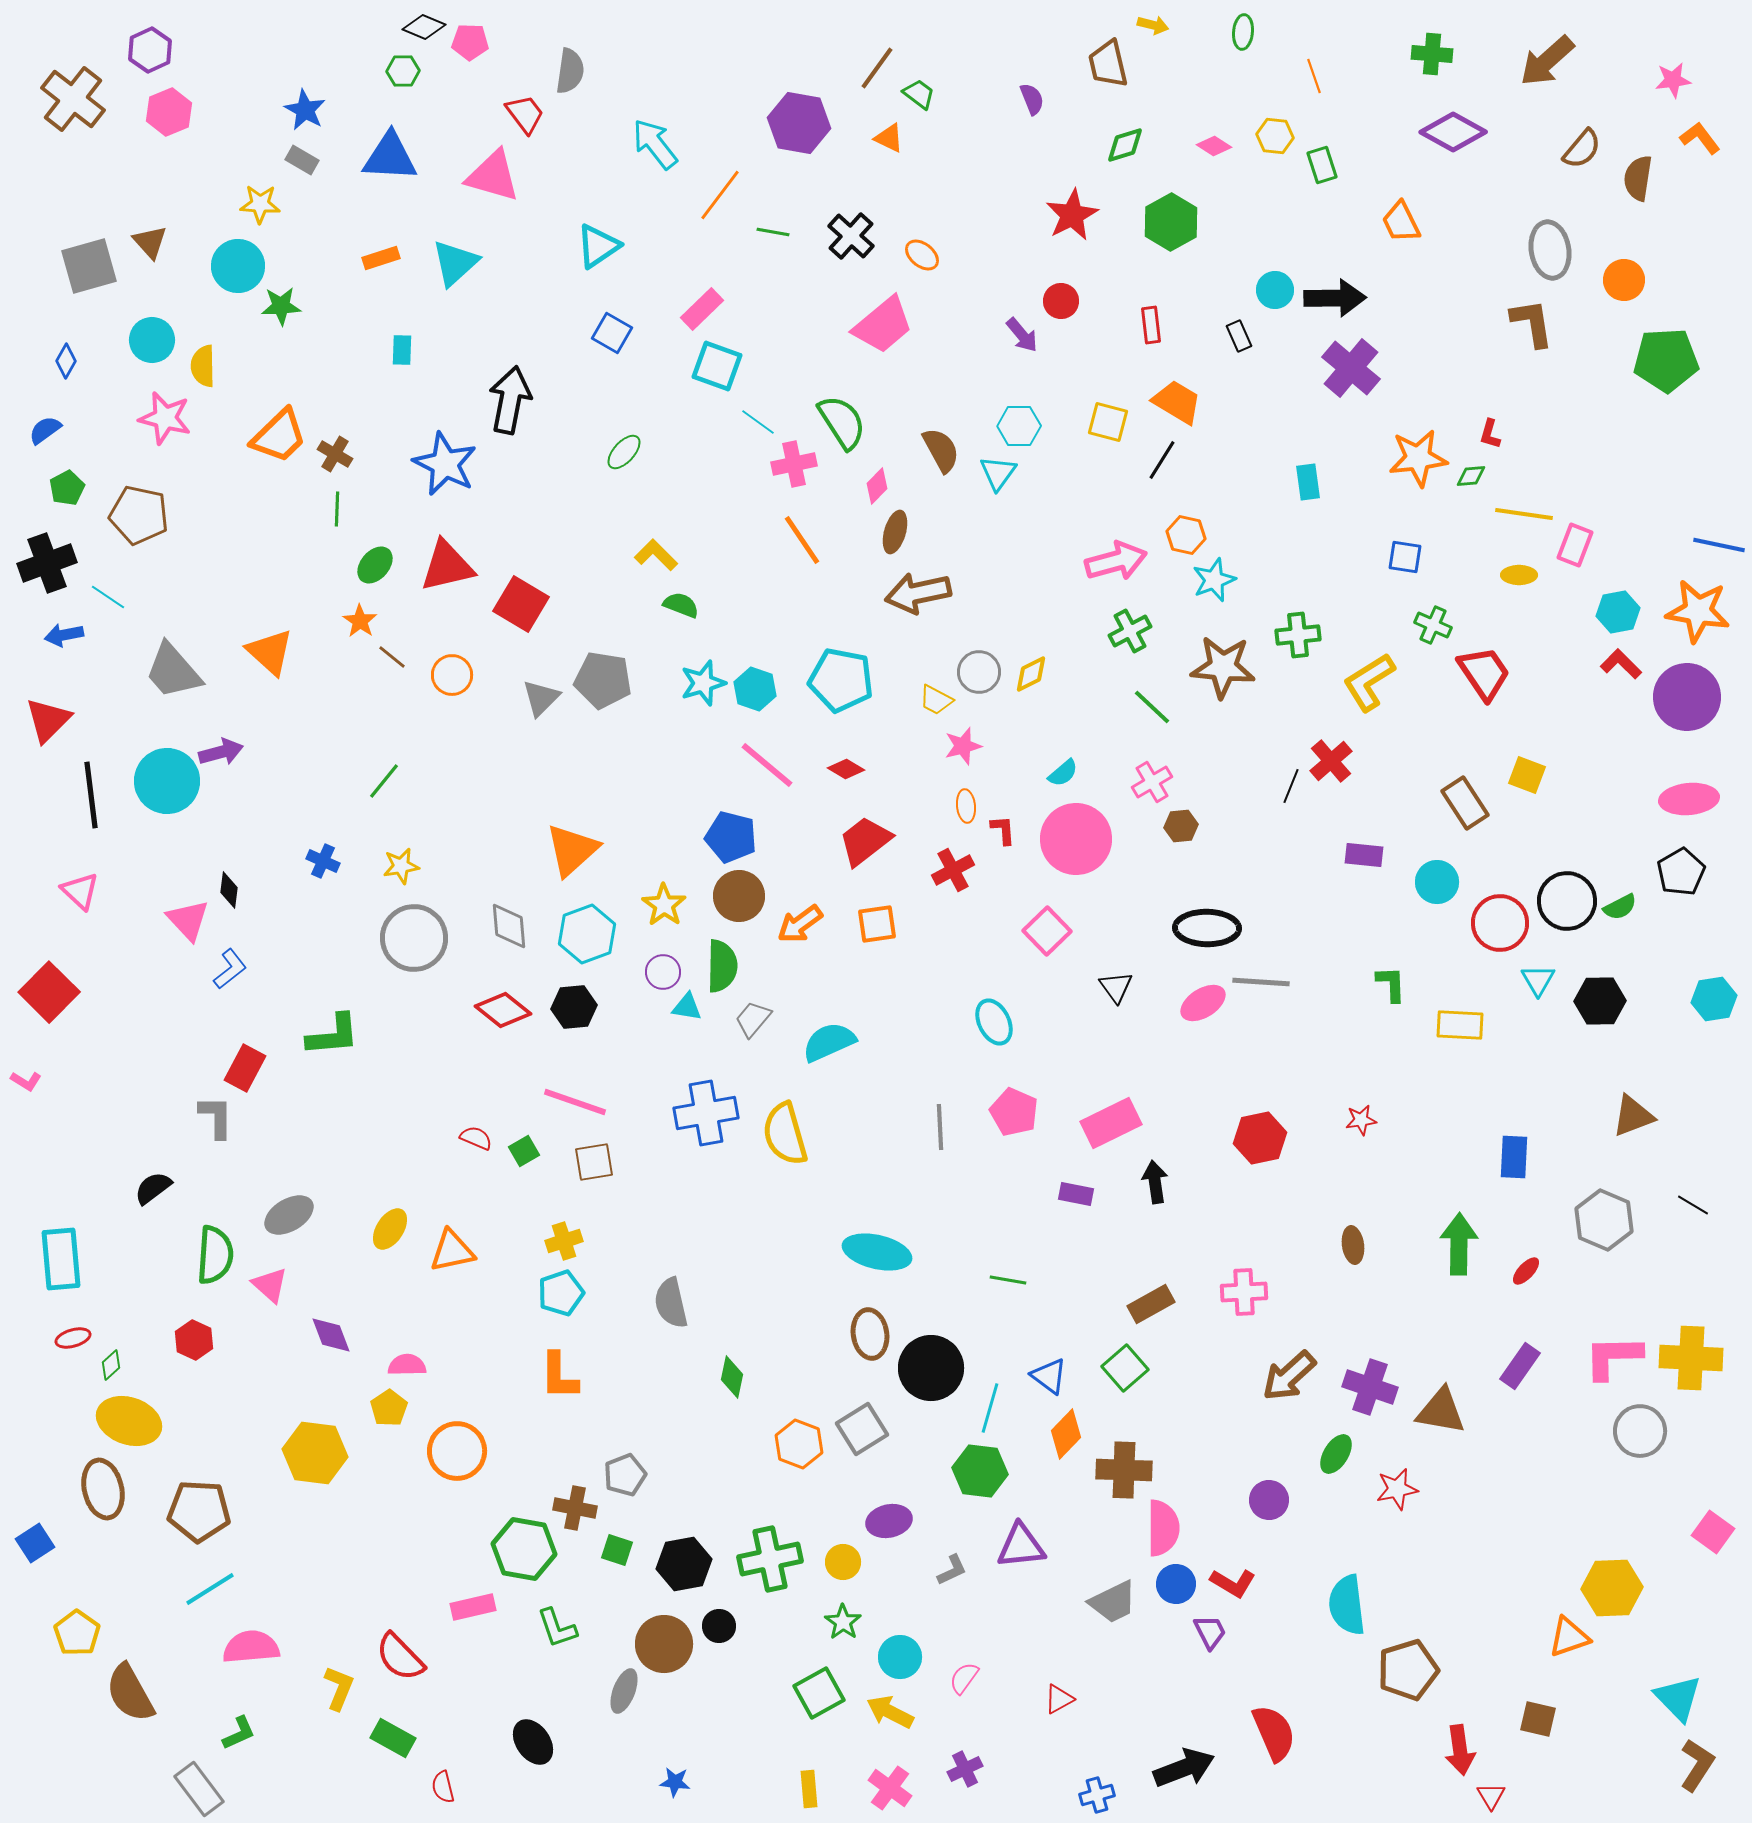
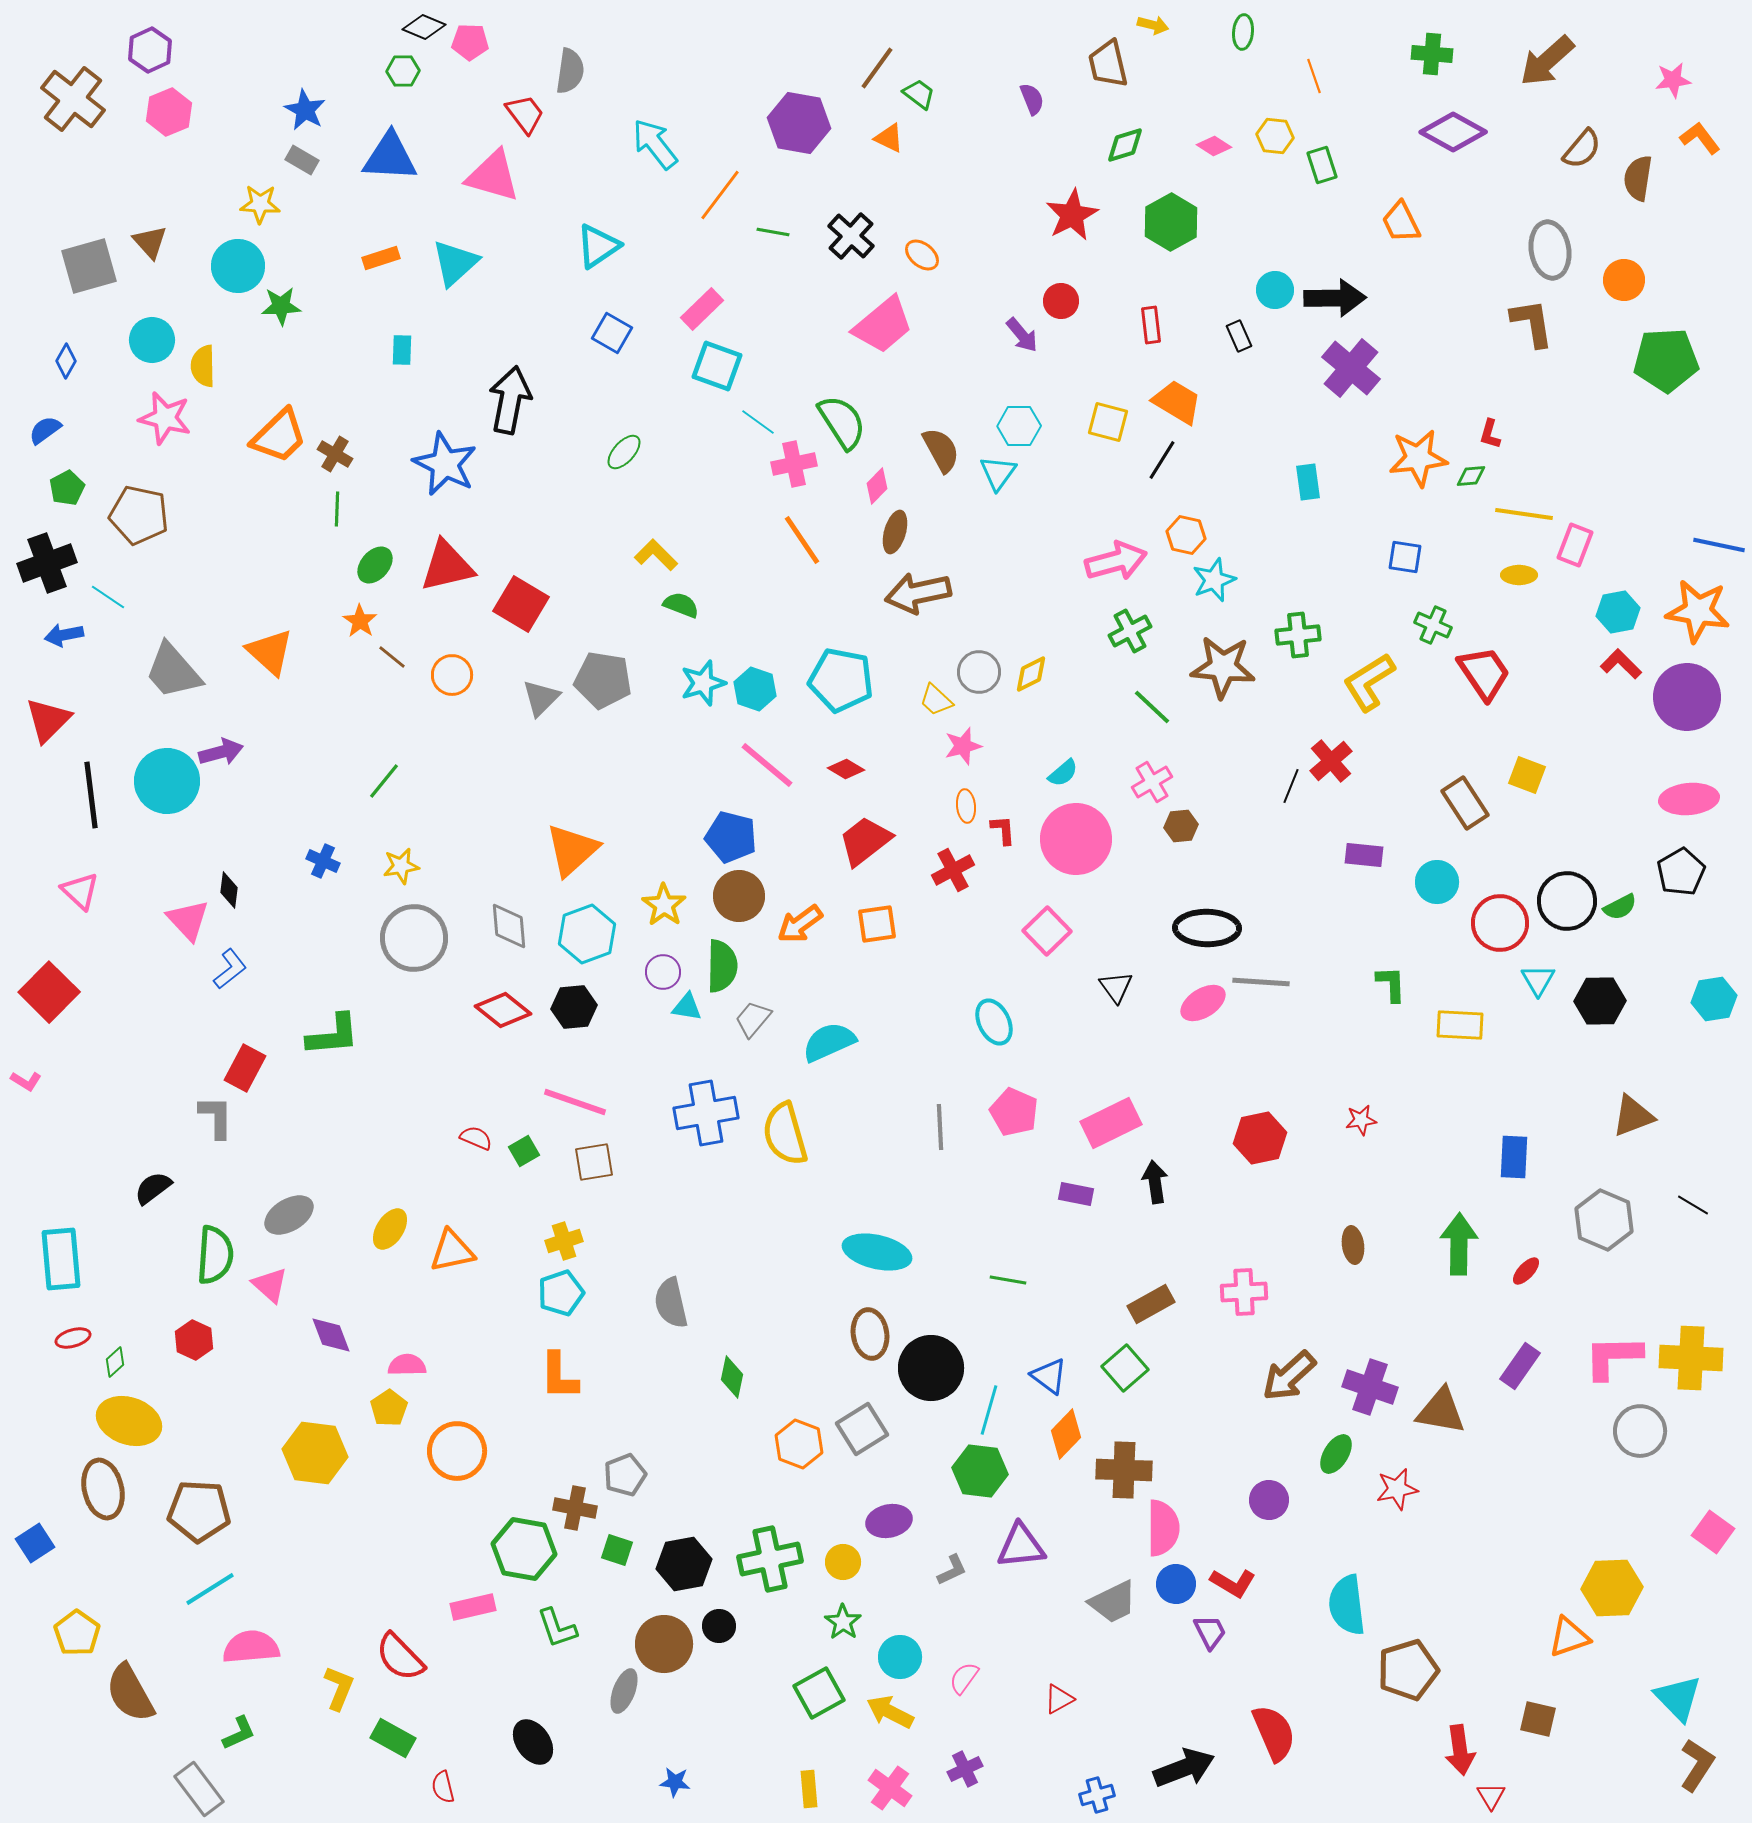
yellow trapezoid at (936, 700): rotated 15 degrees clockwise
green diamond at (111, 1365): moved 4 px right, 3 px up
cyan line at (990, 1408): moved 1 px left, 2 px down
